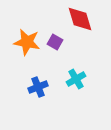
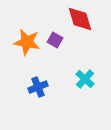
purple square: moved 2 px up
cyan cross: moved 9 px right; rotated 18 degrees counterclockwise
